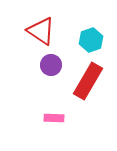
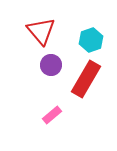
red triangle: rotated 16 degrees clockwise
red rectangle: moved 2 px left, 2 px up
pink rectangle: moved 2 px left, 3 px up; rotated 42 degrees counterclockwise
